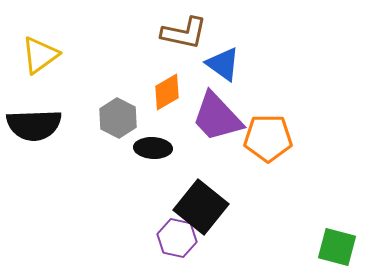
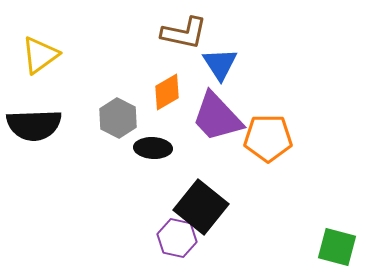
blue triangle: moved 3 px left; rotated 21 degrees clockwise
